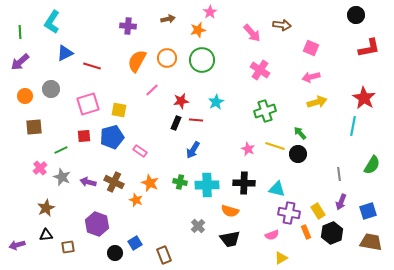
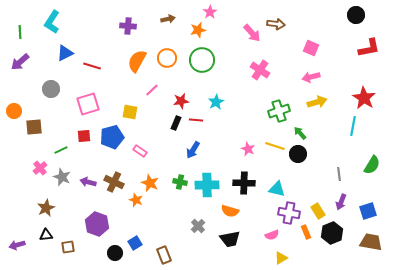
brown arrow at (282, 25): moved 6 px left, 1 px up
orange circle at (25, 96): moved 11 px left, 15 px down
yellow square at (119, 110): moved 11 px right, 2 px down
green cross at (265, 111): moved 14 px right
